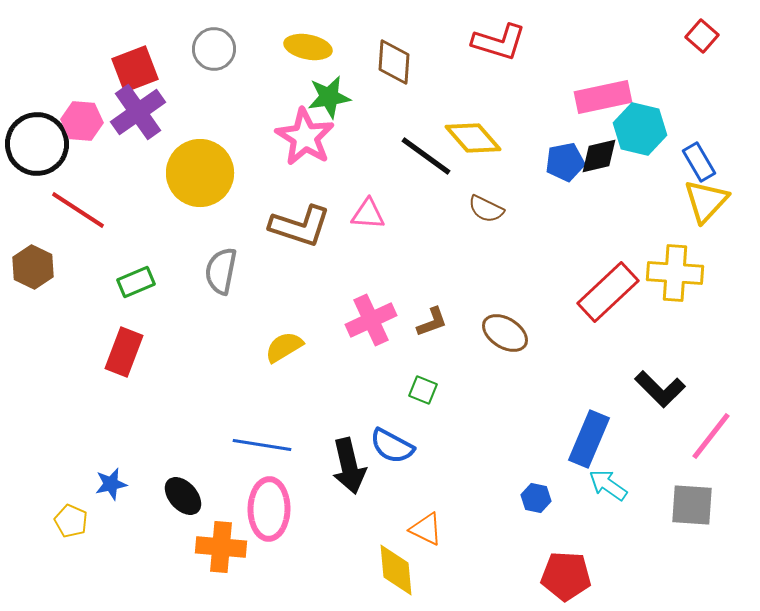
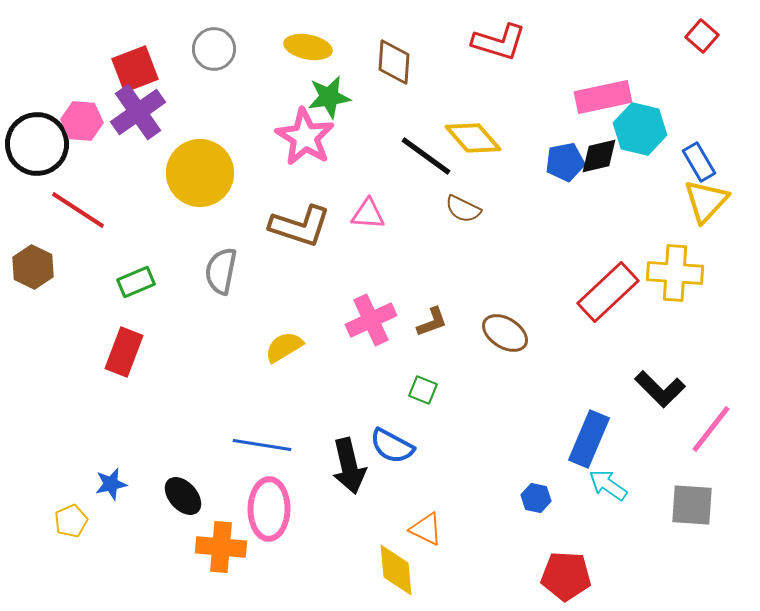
brown semicircle at (486, 209): moved 23 px left
pink line at (711, 436): moved 7 px up
yellow pentagon at (71, 521): rotated 24 degrees clockwise
